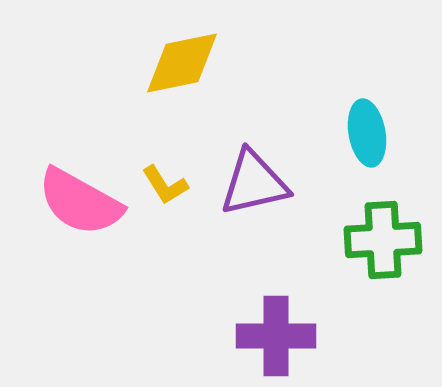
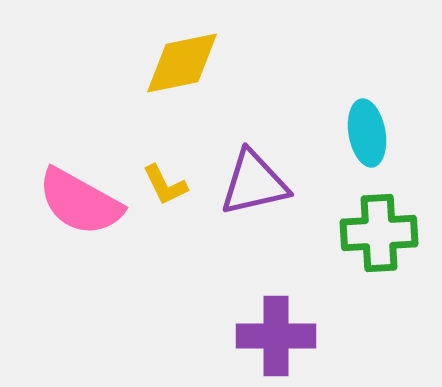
yellow L-shape: rotated 6 degrees clockwise
green cross: moved 4 px left, 7 px up
